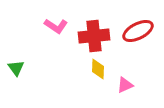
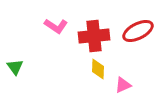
green triangle: moved 1 px left, 1 px up
pink triangle: moved 2 px left
